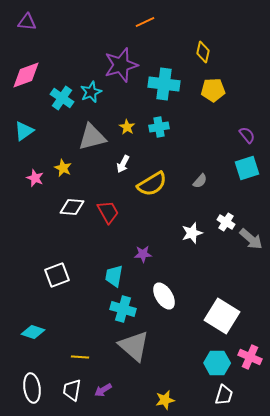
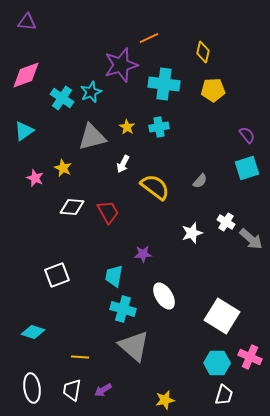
orange line at (145, 22): moved 4 px right, 16 px down
yellow semicircle at (152, 184): moved 3 px right, 3 px down; rotated 112 degrees counterclockwise
